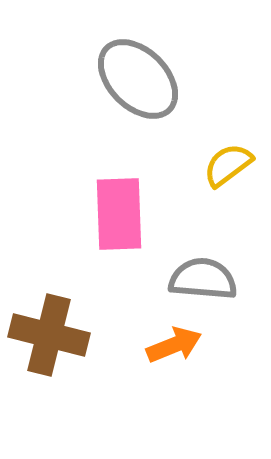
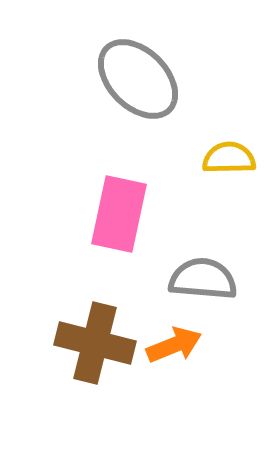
yellow semicircle: moved 1 px right, 7 px up; rotated 36 degrees clockwise
pink rectangle: rotated 14 degrees clockwise
brown cross: moved 46 px right, 8 px down
